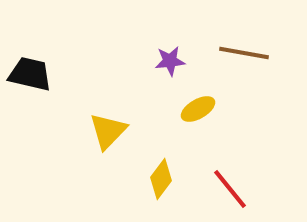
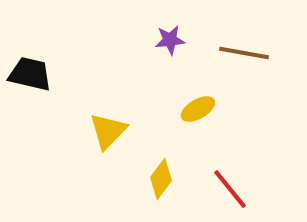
purple star: moved 21 px up
